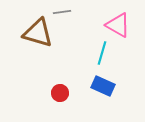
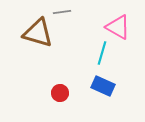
pink triangle: moved 2 px down
